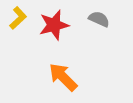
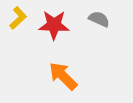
red star: rotated 16 degrees clockwise
orange arrow: moved 1 px up
